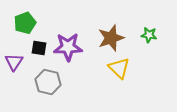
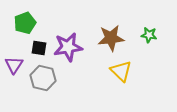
brown star: rotated 12 degrees clockwise
purple star: rotated 8 degrees counterclockwise
purple triangle: moved 3 px down
yellow triangle: moved 2 px right, 3 px down
gray hexagon: moved 5 px left, 4 px up
